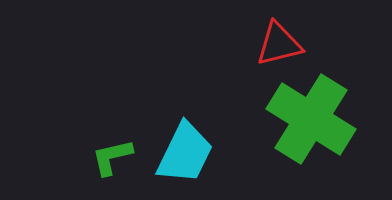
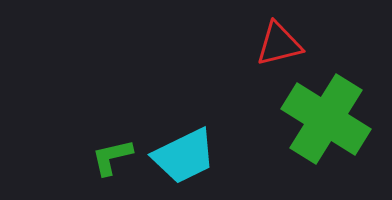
green cross: moved 15 px right
cyan trapezoid: moved 1 px left, 3 px down; rotated 38 degrees clockwise
